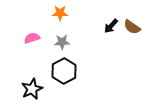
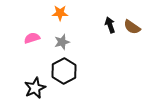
black arrow: moved 1 px left, 1 px up; rotated 119 degrees clockwise
gray star: rotated 14 degrees counterclockwise
black star: moved 3 px right, 1 px up
